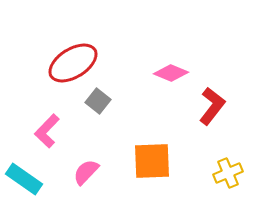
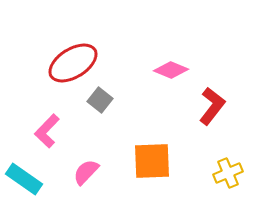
pink diamond: moved 3 px up
gray square: moved 2 px right, 1 px up
